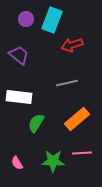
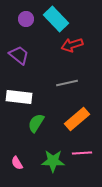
cyan rectangle: moved 4 px right, 1 px up; rotated 65 degrees counterclockwise
